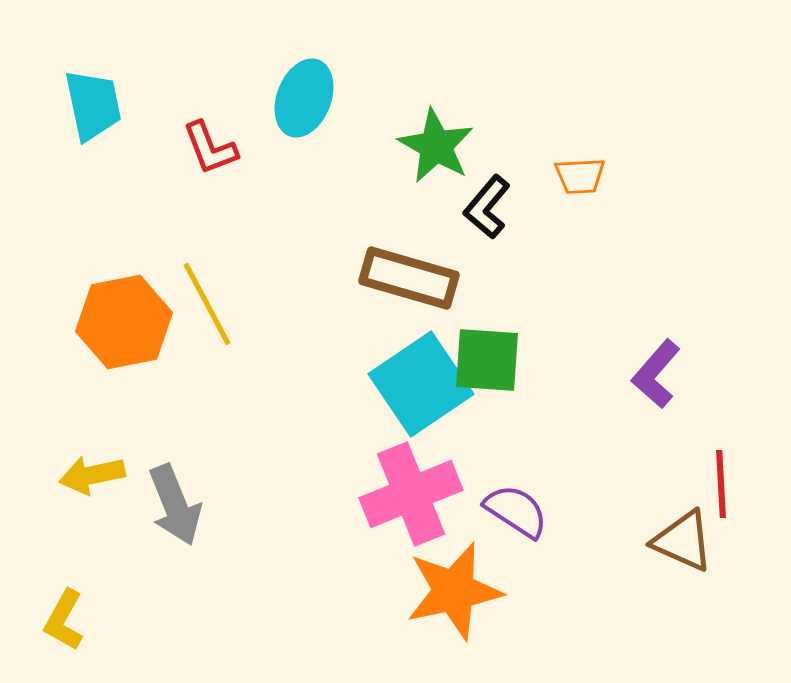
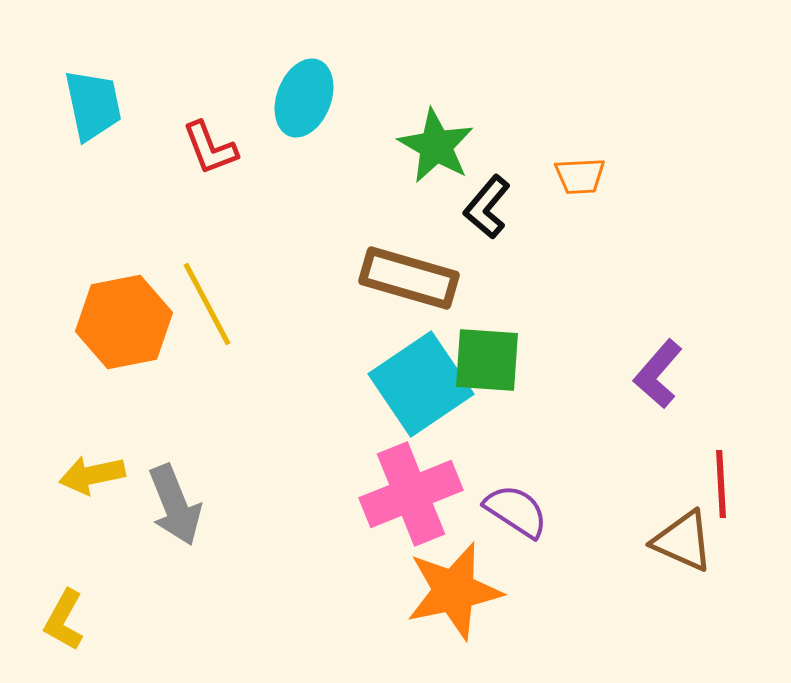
purple L-shape: moved 2 px right
